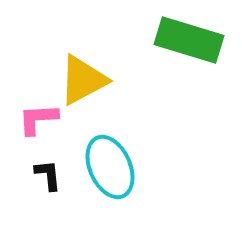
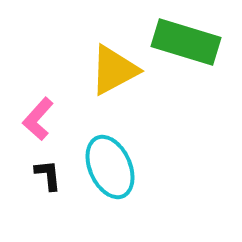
green rectangle: moved 3 px left, 2 px down
yellow triangle: moved 31 px right, 10 px up
pink L-shape: rotated 45 degrees counterclockwise
